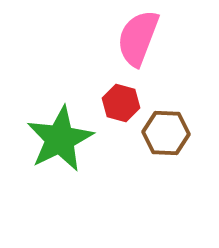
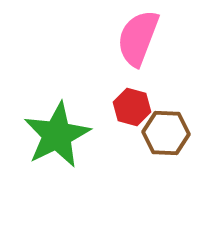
red hexagon: moved 11 px right, 4 px down
green star: moved 3 px left, 4 px up
